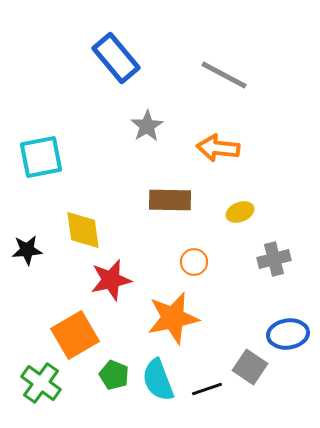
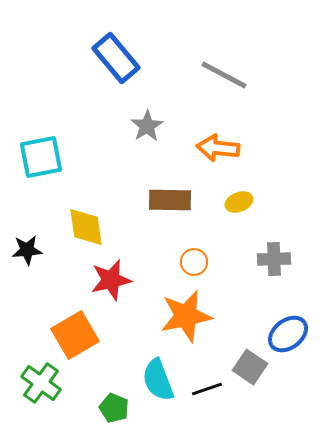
yellow ellipse: moved 1 px left, 10 px up
yellow diamond: moved 3 px right, 3 px up
gray cross: rotated 12 degrees clockwise
orange star: moved 13 px right, 2 px up
blue ellipse: rotated 30 degrees counterclockwise
green pentagon: moved 33 px down
